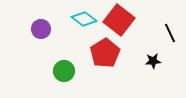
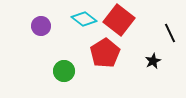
purple circle: moved 3 px up
black star: rotated 21 degrees counterclockwise
